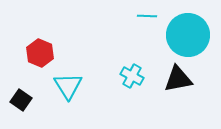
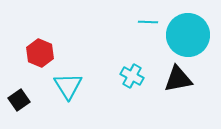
cyan line: moved 1 px right, 6 px down
black square: moved 2 px left; rotated 20 degrees clockwise
